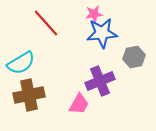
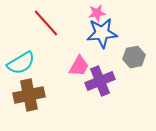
pink star: moved 3 px right, 1 px up
pink trapezoid: moved 38 px up
